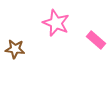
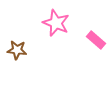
brown star: moved 2 px right, 1 px down
